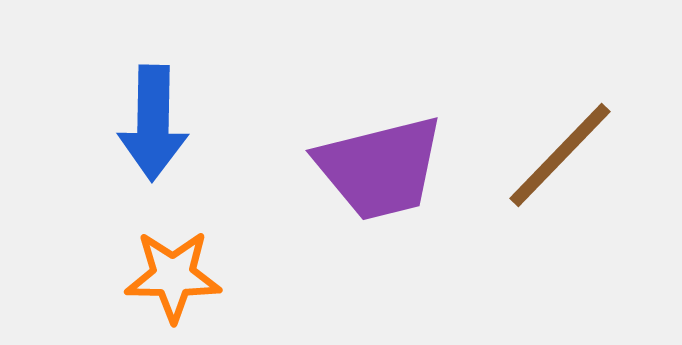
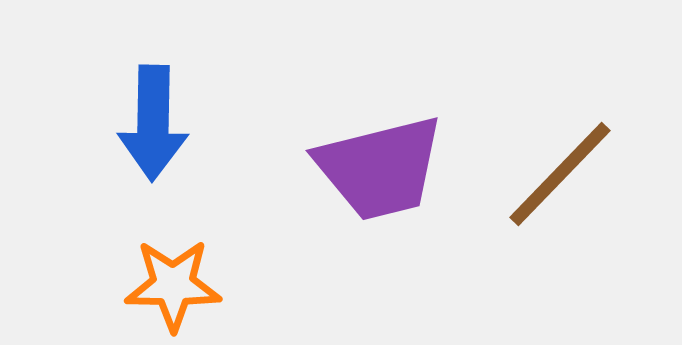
brown line: moved 19 px down
orange star: moved 9 px down
